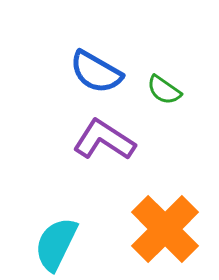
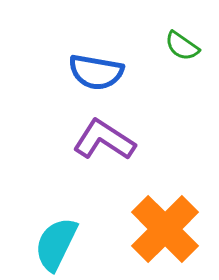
blue semicircle: rotated 20 degrees counterclockwise
green semicircle: moved 18 px right, 44 px up
